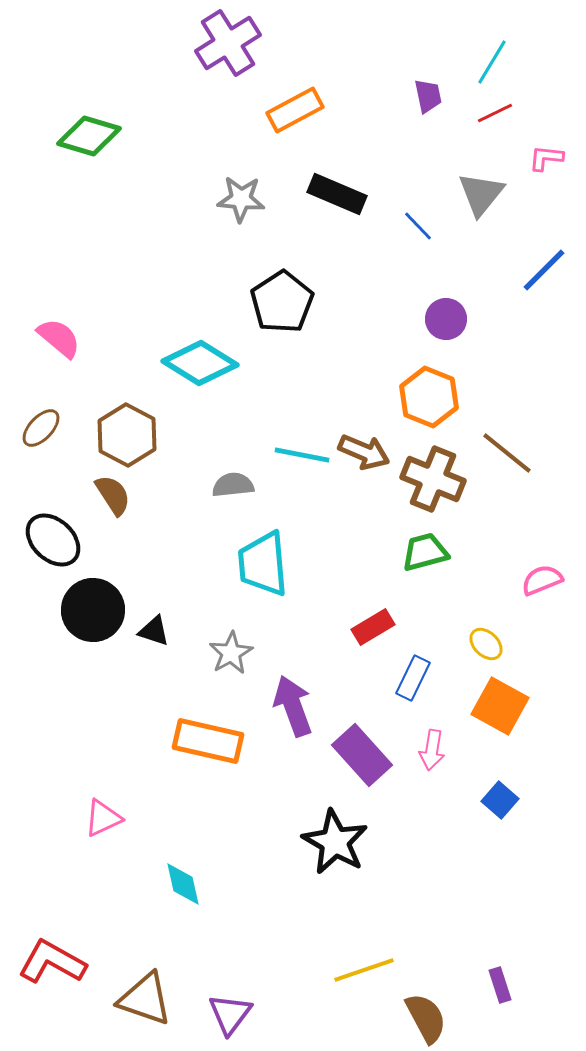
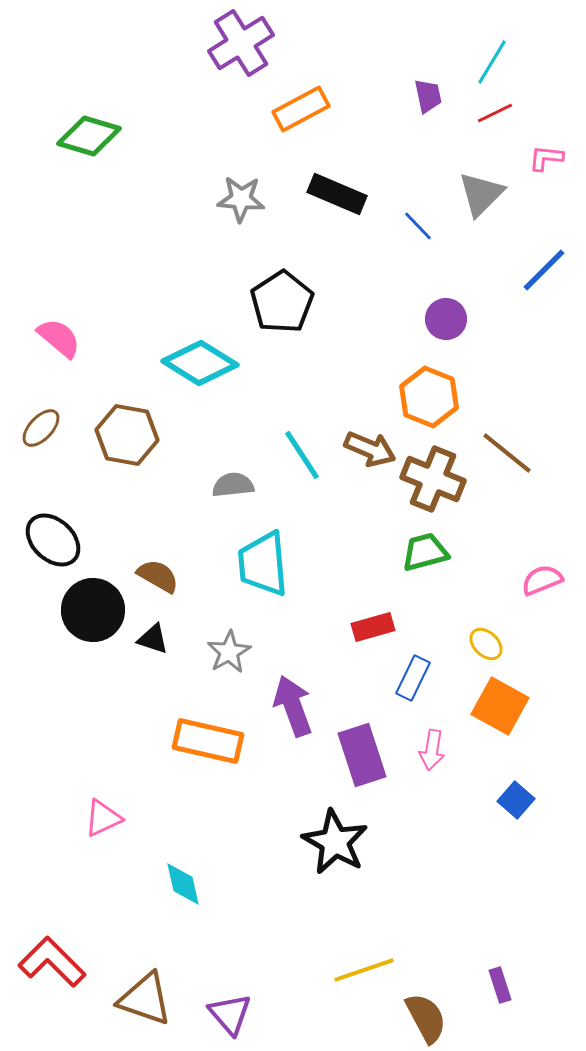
purple cross at (228, 43): moved 13 px right
orange rectangle at (295, 110): moved 6 px right, 1 px up
gray triangle at (481, 194): rotated 6 degrees clockwise
brown hexagon at (127, 435): rotated 18 degrees counterclockwise
brown arrow at (364, 452): moved 6 px right, 3 px up
cyan line at (302, 455): rotated 46 degrees clockwise
brown semicircle at (113, 495): moved 45 px right, 81 px down; rotated 27 degrees counterclockwise
red rectangle at (373, 627): rotated 15 degrees clockwise
black triangle at (154, 631): moved 1 px left, 8 px down
gray star at (231, 653): moved 2 px left, 1 px up
purple rectangle at (362, 755): rotated 24 degrees clockwise
blue square at (500, 800): moved 16 px right
red L-shape at (52, 962): rotated 16 degrees clockwise
purple triangle at (230, 1014): rotated 18 degrees counterclockwise
